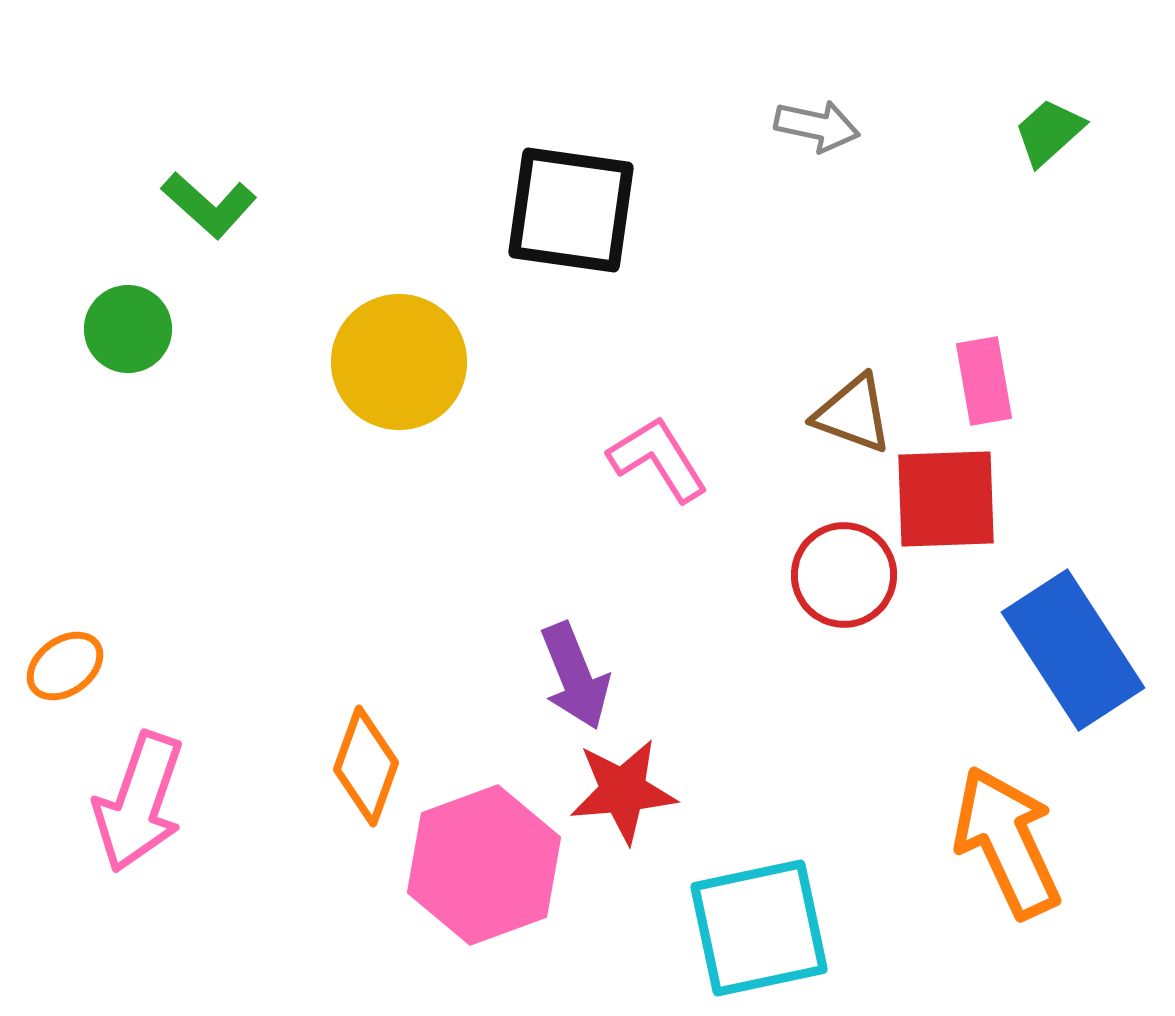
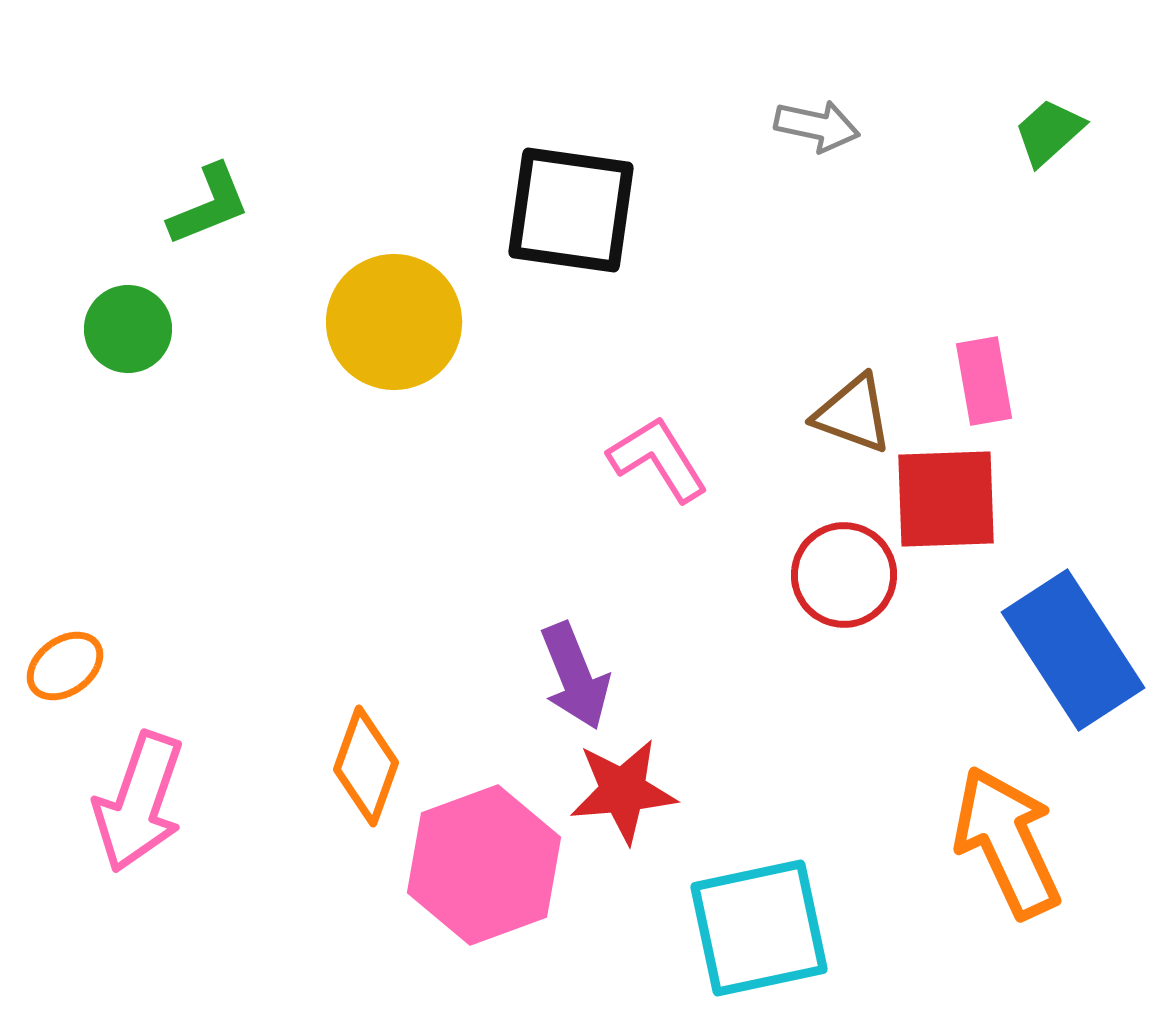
green L-shape: rotated 64 degrees counterclockwise
yellow circle: moved 5 px left, 40 px up
